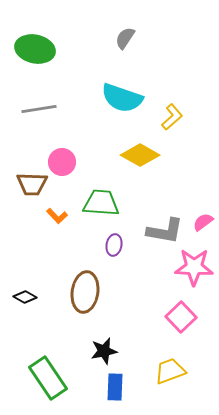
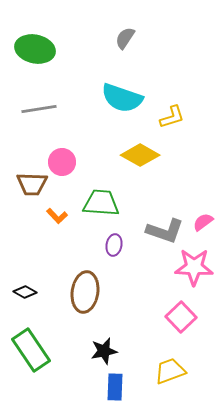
yellow L-shape: rotated 24 degrees clockwise
gray L-shape: rotated 9 degrees clockwise
black diamond: moved 5 px up
green rectangle: moved 17 px left, 28 px up
